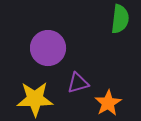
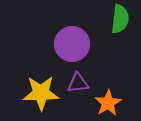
purple circle: moved 24 px right, 4 px up
purple triangle: rotated 10 degrees clockwise
yellow star: moved 6 px right, 6 px up
